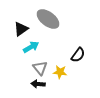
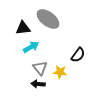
black triangle: moved 2 px right, 1 px up; rotated 28 degrees clockwise
